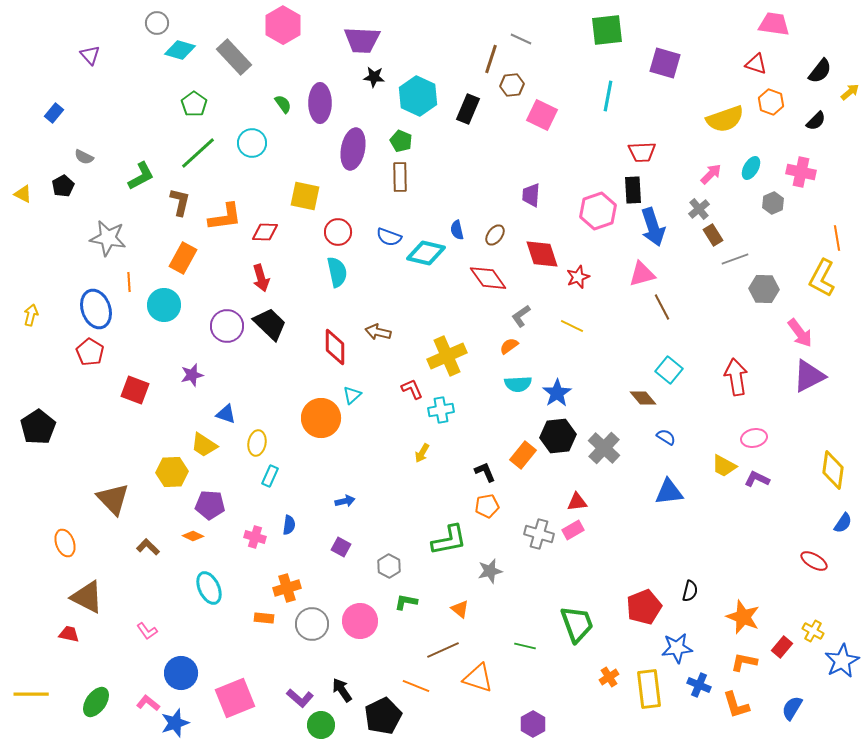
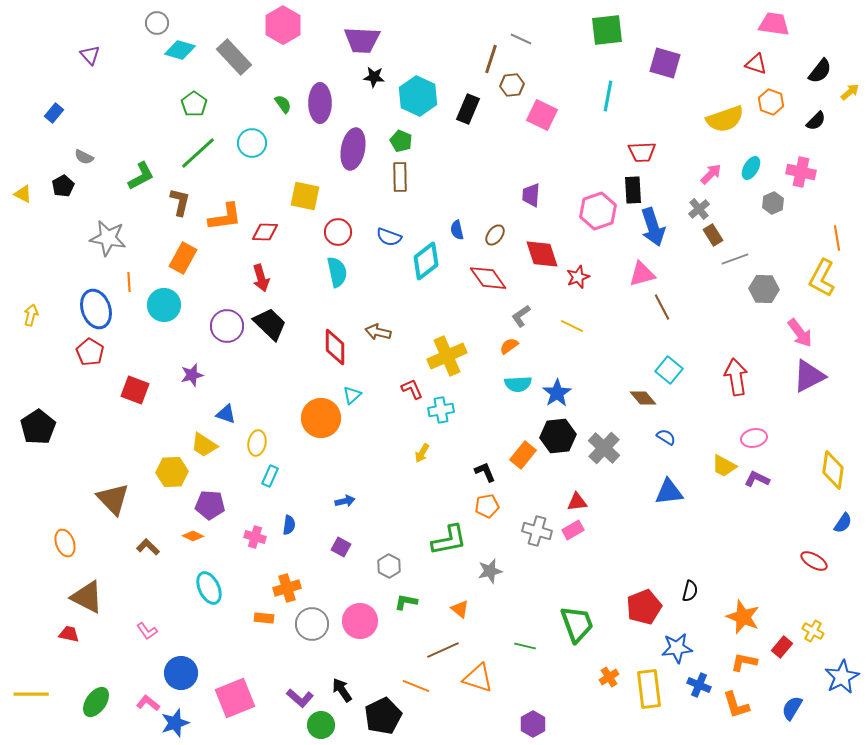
cyan diamond at (426, 253): moved 8 px down; rotated 51 degrees counterclockwise
gray cross at (539, 534): moved 2 px left, 3 px up
blue star at (842, 661): moved 16 px down
